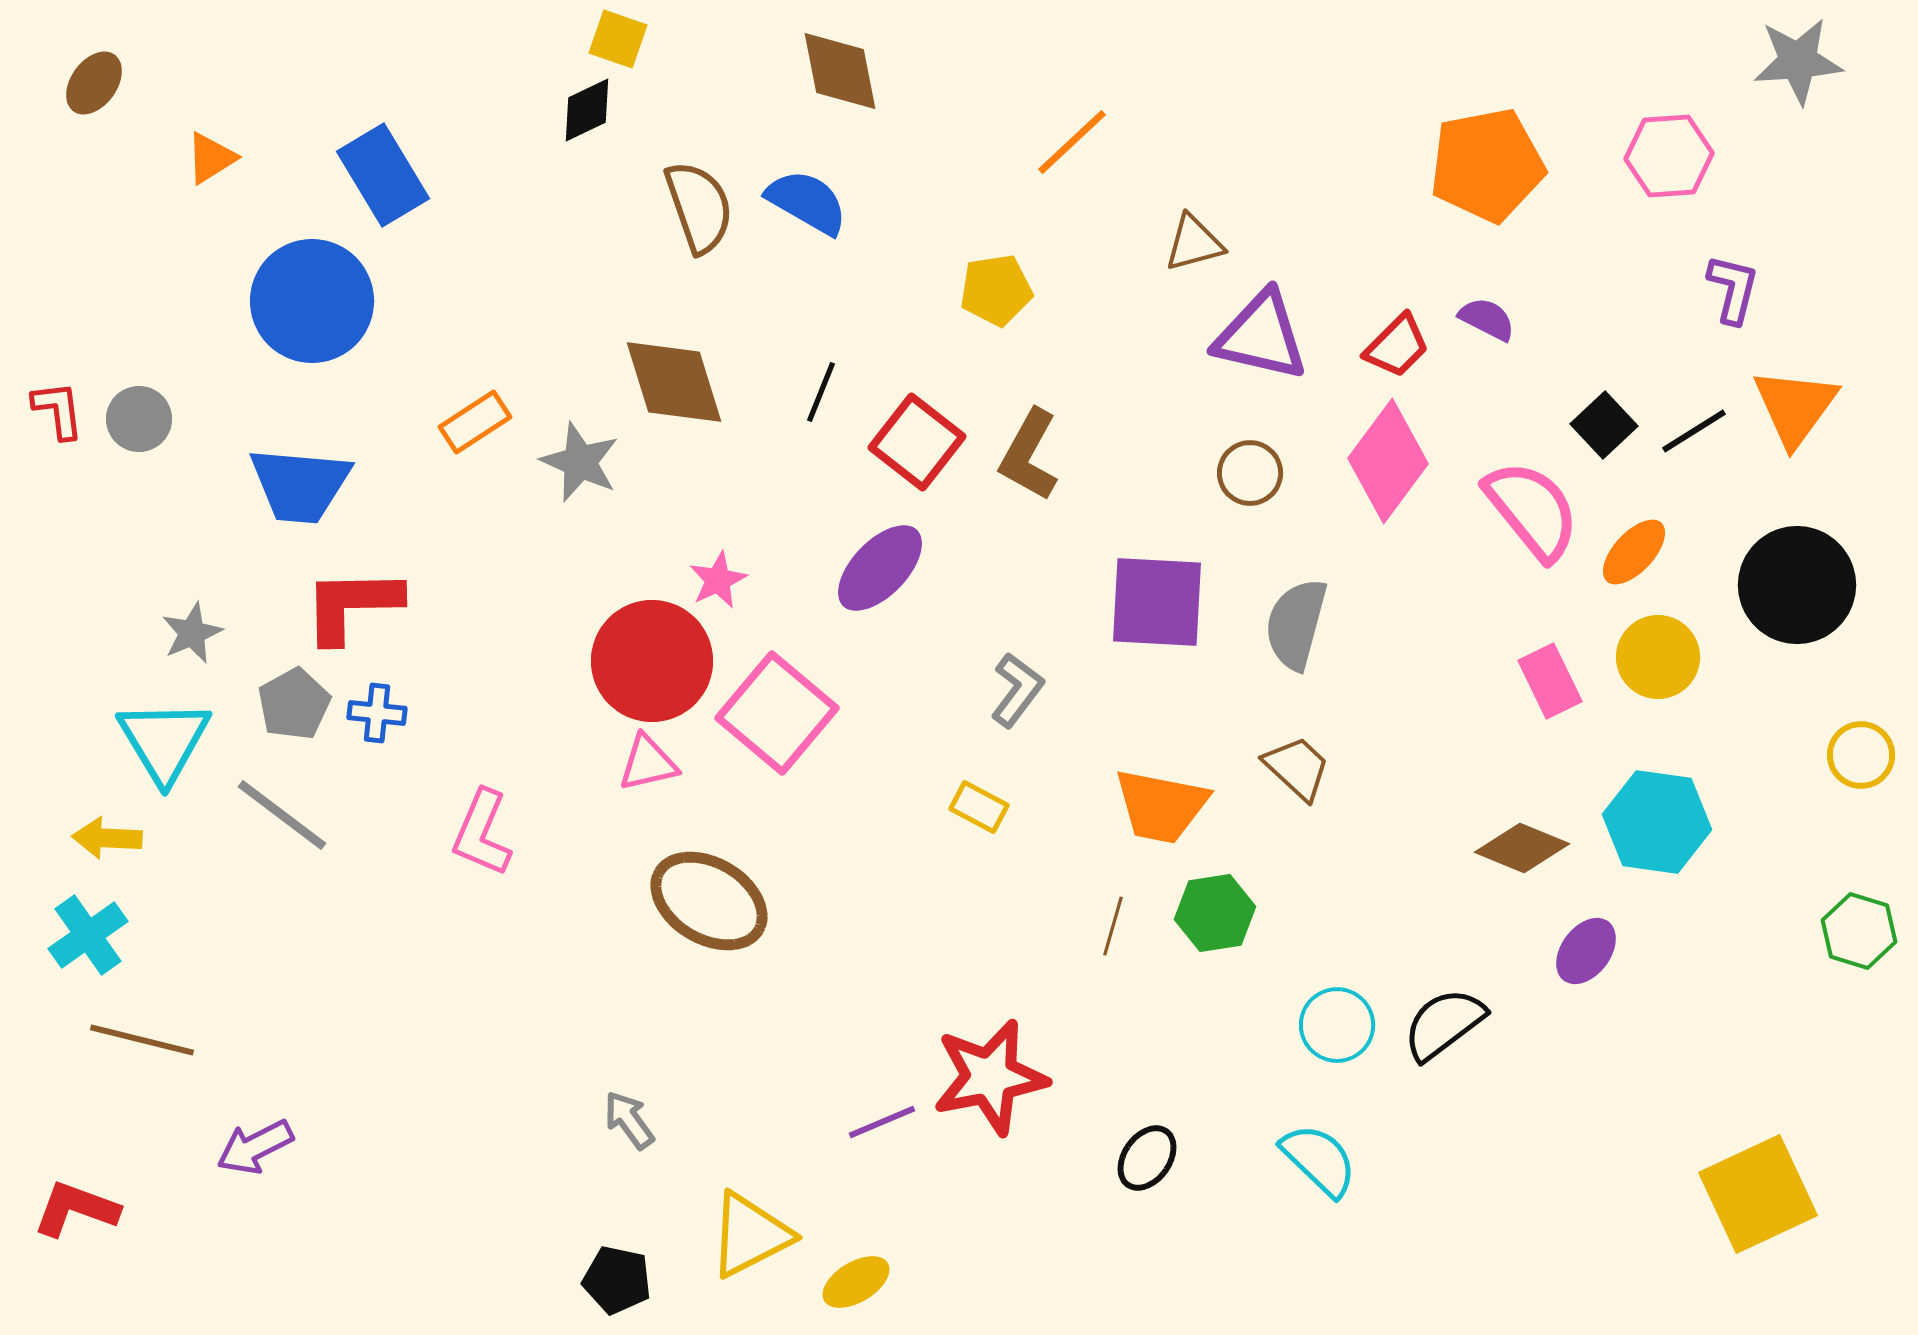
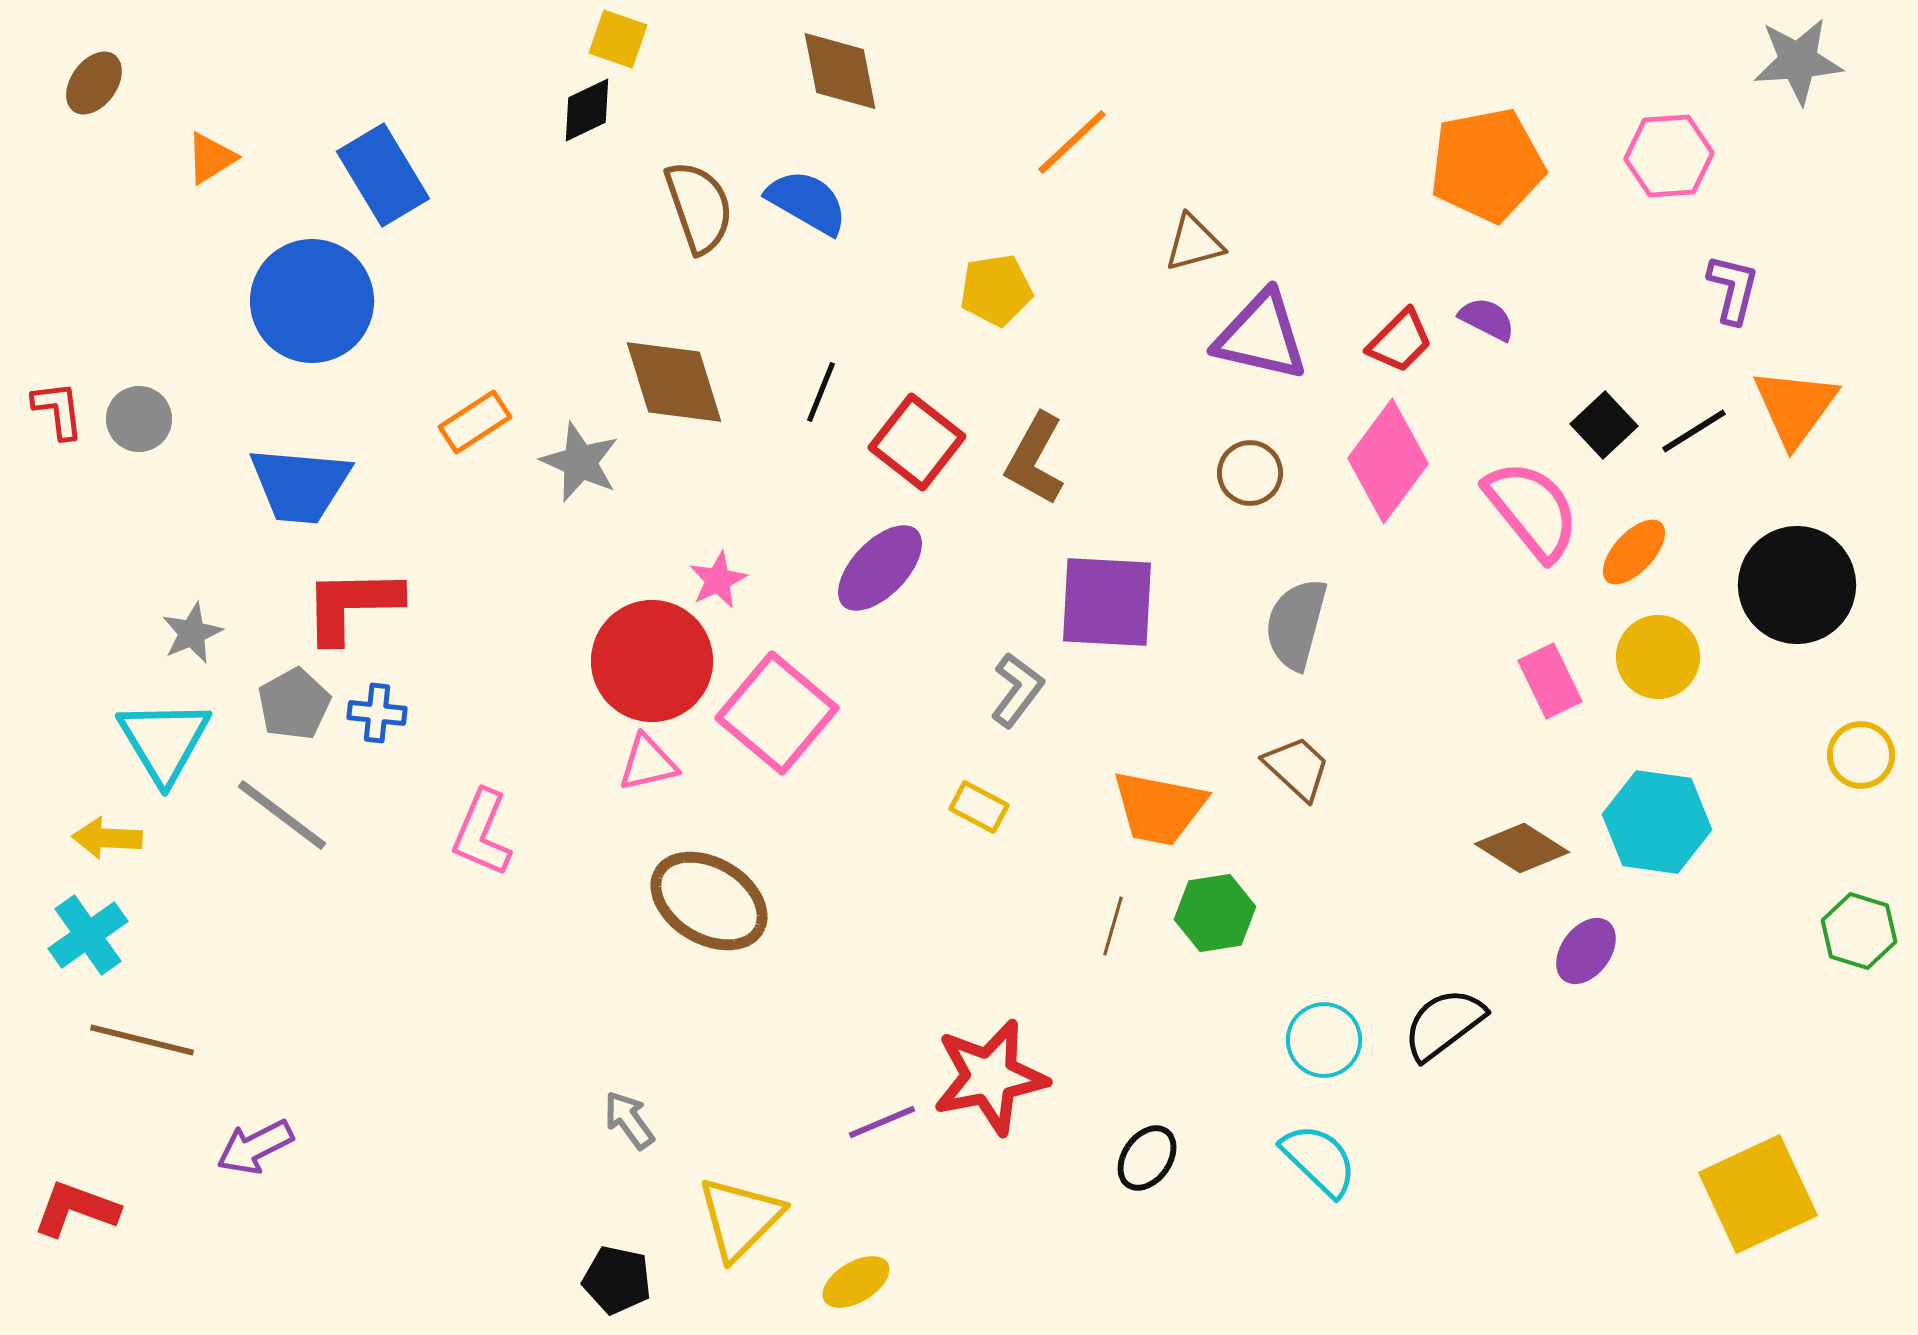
red trapezoid at (1397, 346): moved 3 px right, 5 px up
brown L-shape at (1029, 455): moved 6 px right, 4 px down
purple square at (1157, 602): moved 50 px left
orange trapezoid at (1161, 806): moved 2 px left, 2 px down
brown diamond at (1522, 848): rotated 10 degrees clockwise
cyan circle at (1337, 1025): moved 13 px left, 15 px down
yellow triangle at (750, 1235): moved 10 px left, 17 px up; rotated 18 degrees counterclockwise
